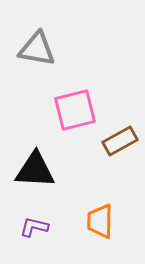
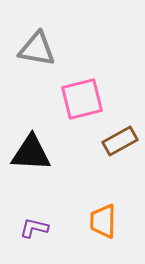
pink square: moved 7 px right, 11 px up
black triangle: moved 4 px left, 17 px up
orange trapezoid: moved 3 px right
purple L-shape: moved 1 px down
